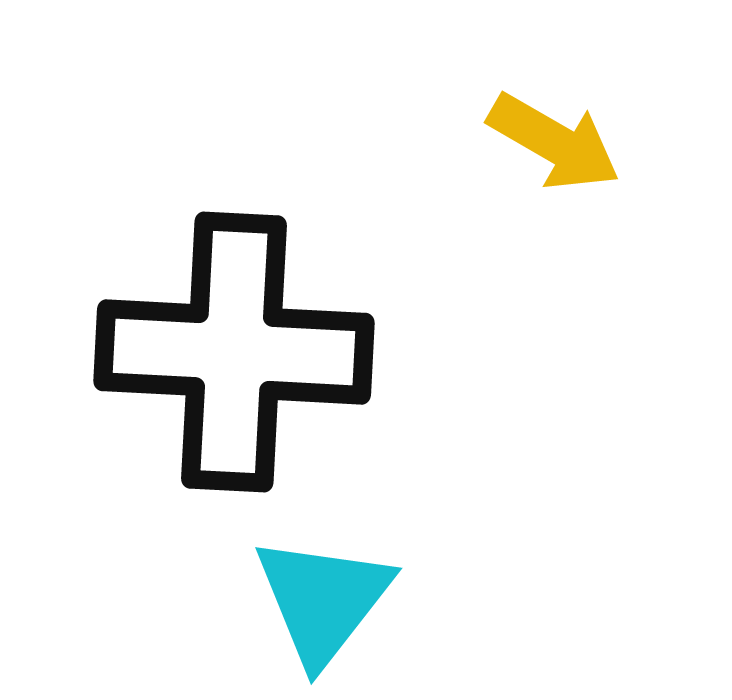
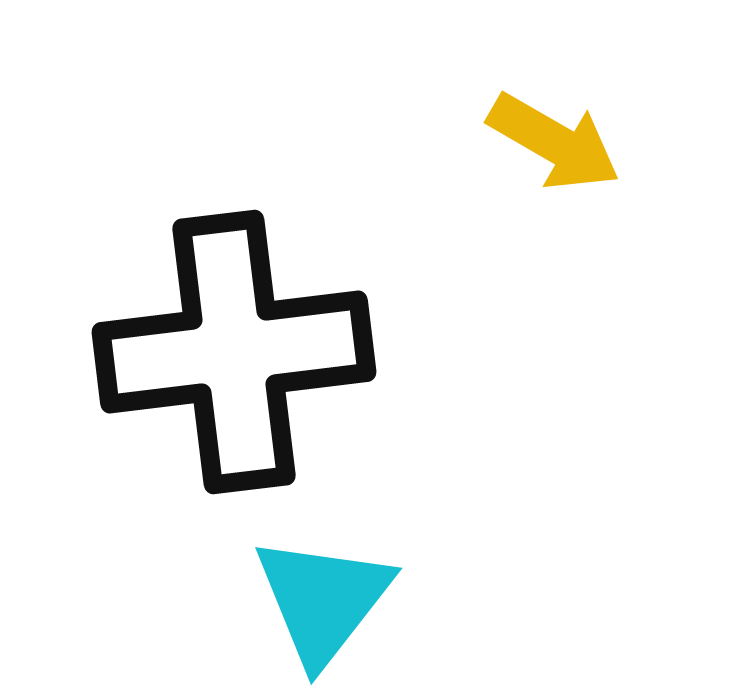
black cross: rotated 10 degrees counterclockwise
